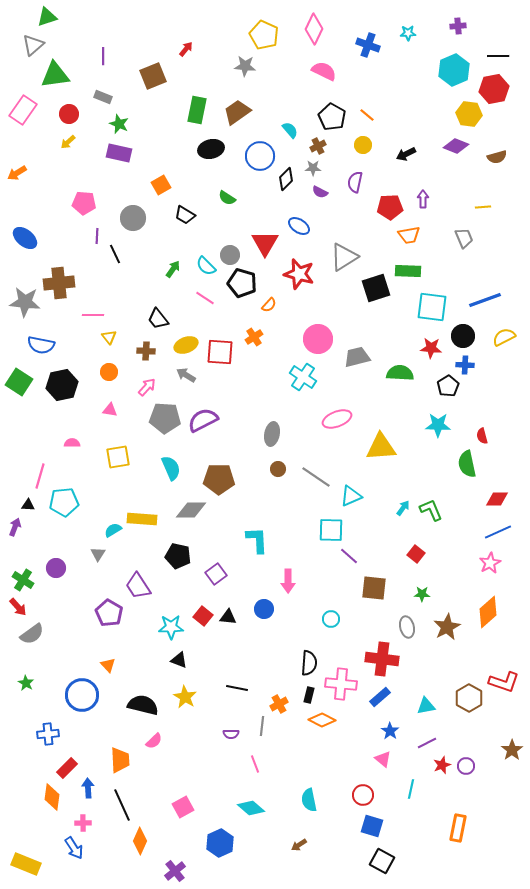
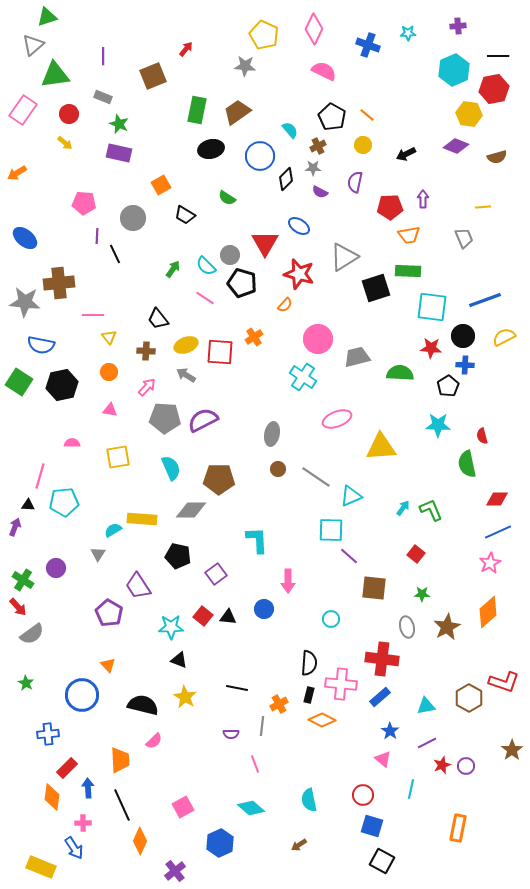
yellow arrow at (68, 142): moved 3 px left, 1 px down; rotated 98 degrees counterclockwise
orange semicircle at (269, 305): moved 16 px right
yellow rectangle at (26, 864): moved 15 px right, 3 px down
